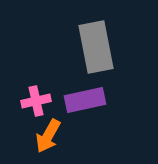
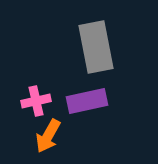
purple rectangle: moved 2 px right, 1 px down
